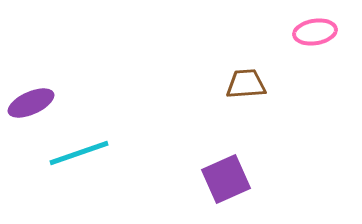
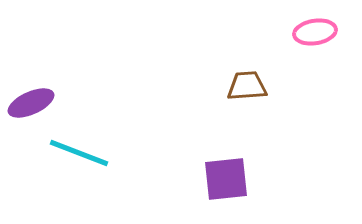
brown trapezoid: moved 1 px right, 2 px down
cyan line: rotated 40 degrees clockwise
purple square: rotated 18 degrees clockwise
